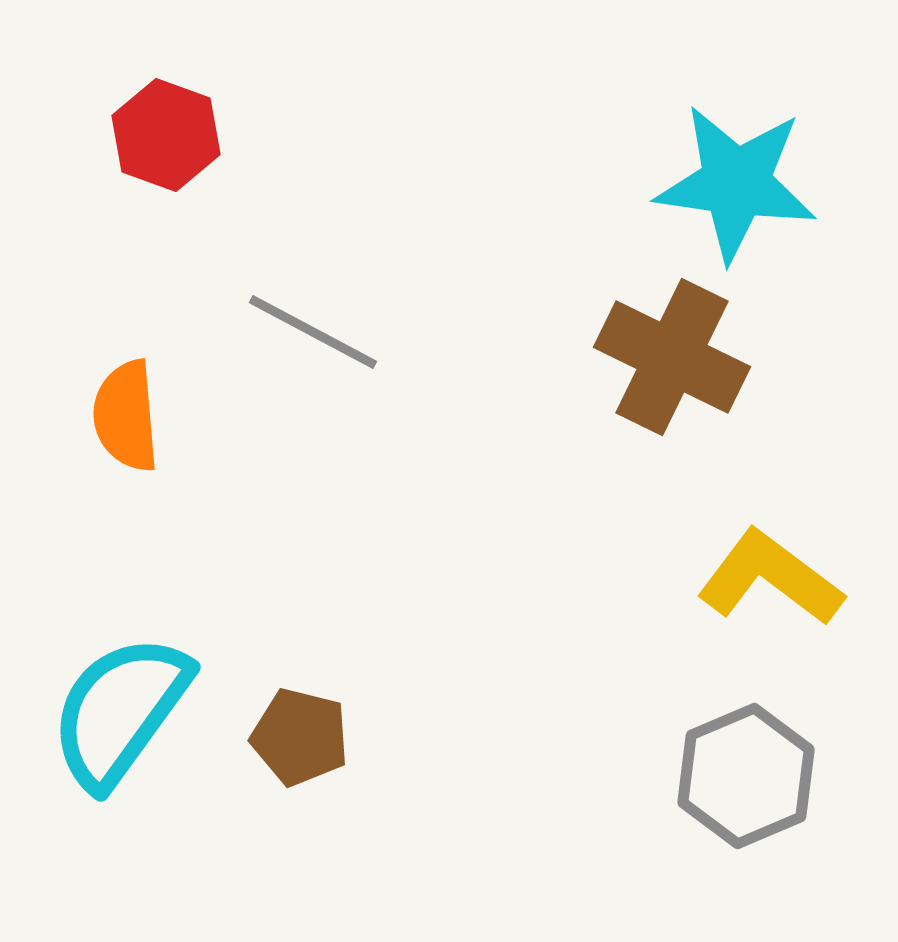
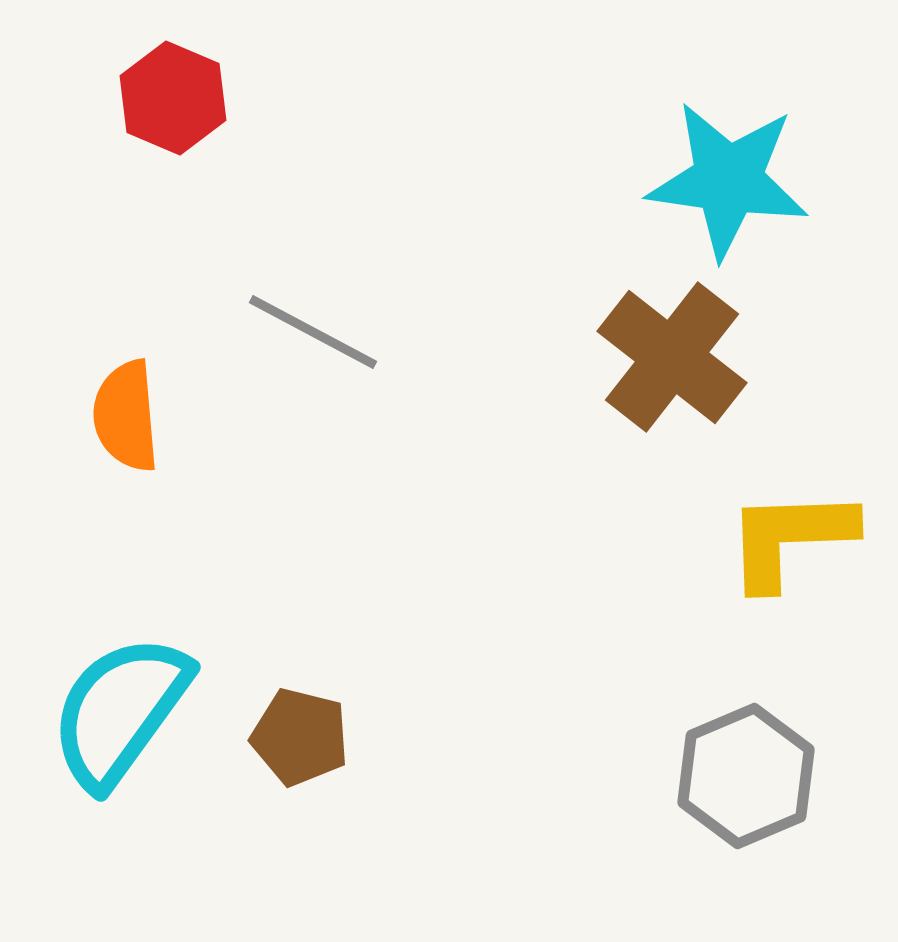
red hexagon: moved 7 px right, 37 px up; rotated 3 degrees clockwise
cyan star: moved 8 px left, 3 px up
brown cross: rotated 12 degrees clockwise
yellow L-shape: moved 20 px right, 40 px up; rotated 39 degrees counterclockwise
